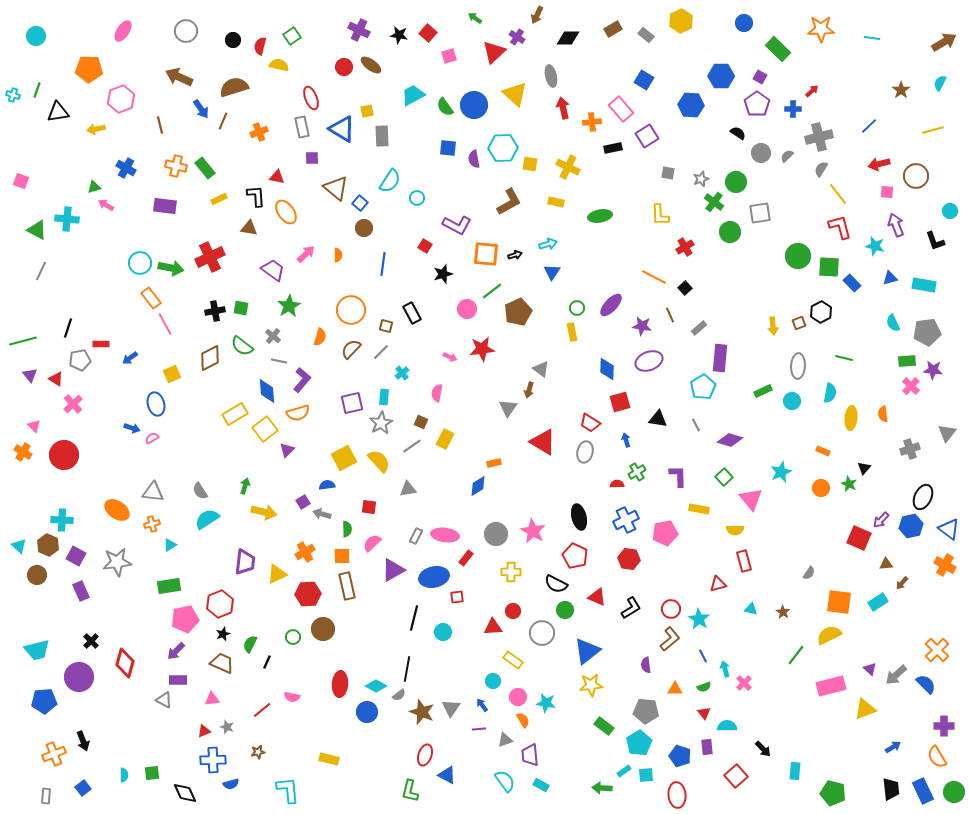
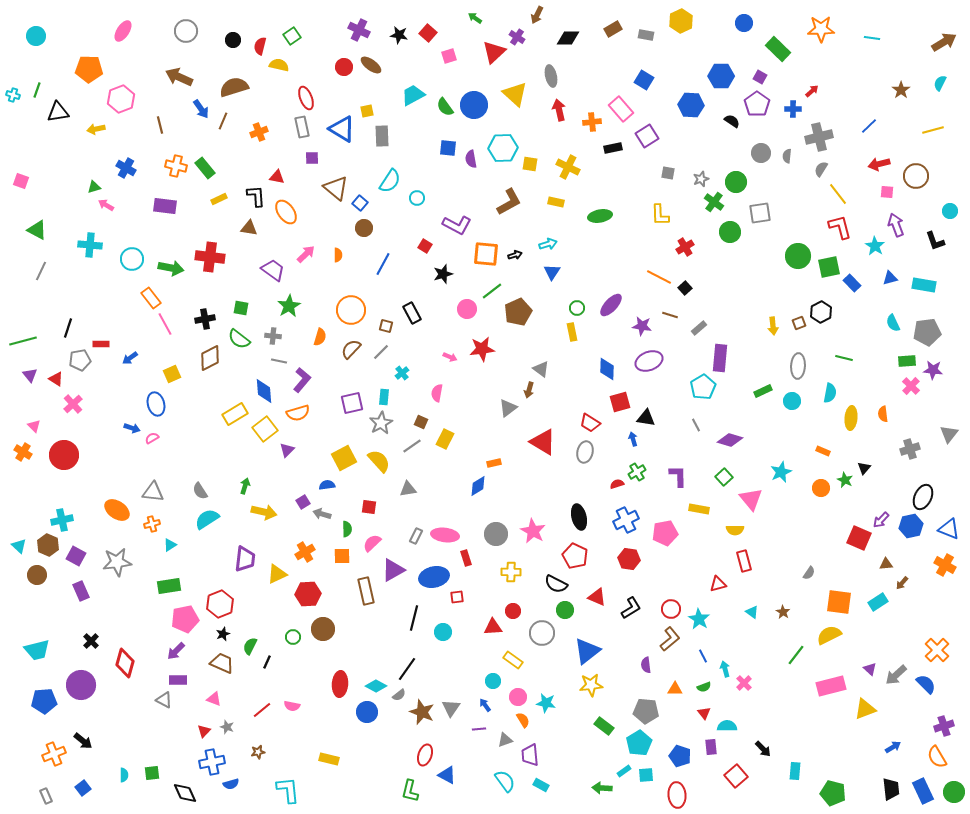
gray rectangle at (646, 35): rotated 28 degrees counterclockwise
red ellipse at (311, 98): moved 5 px left
red arrow at (563, 108): moved 4 px left, 2 px down
black semicircle at (738, 133): moved 6 px left, 12 px up
gray semicircle at (787, 156): rotated 40 degrees counterclockwise
purple semicircle at (474, 159): moved 3 px left
cyan cross at (67, 219): moved 23 px right, 26 px down
cyan star at (875, 246): rotated 18 degrees clockwise
red cross at (210, 257): rotated 32 degrees clockwise
cyan circle at (140, 263): moved 8 px left, 4 px up
blue line at (383, 264): rotated 20 degrees clockwise
green square at (829, 267): rotated 15 degrees counterclockwise
orange line at (654, 277): moved 5 px right
black cross at (215, 311): moved 10 px left, 8 px down
brown line at (670, 315): rotated 49 degrees counterclockwise
gray cross at (273, 336): rotated 35 degrees counterclockwise
green semicircle at (242, 346): moved 3 px left, 7 px up
blue diamond at (267, 391): moved 3 px left
gray triangle at (508, 408): rotated 18 degrees clockwise
black triangle at (658, 419): moved 12 px left, 1 px up
gray triangle at (947, 433): moved 2 px right, 1 px down
blue arrow at (626, 440): moved 7 px right, 1 px up
red semicircle at (617, 484): rotated 16 degrees counterclockwise
green star at (849, 484): moved 4 px left, 4 px up
cyan cross at (62, 520): rotated 15 degrees counterclockwise
blue triangle at (949, 529): rotated 15 degrees counterclockwise
red rectangle at (466, 558): rotated 56 degrees counterclockwise
purple trapezoid at (245, 562): moved 3 px up
brown rectangle at (347, 586): moved 19 px right, 5 px down
cyan triangle at (751, 609): moved 1 px right, 3 px down; rotated 24 degrees clockwise
green semicircle at (250, 644): moved 2 px down
black line at (407, 669): rotated 25 degrees clockwise
purple circle at (79, 677): moved 2 px right, 8 px down
pink semicircle at (292, 697): moved 9 px down
pink triangle at (212, 699): moved 2 px right; rotated 28 degrees clockwise
blue arrow at (482, 705): moved 3 px right
purple cross at (944, 726): rotated 18 degrees counterclockwise
red triangle at (204, 731): rotated 24 degrees counterclockwise
black arrow at (83, 741): rotated 30 degrees counterclockwise
purple rectangle at (707, 747): moved 4 px right
blue cross at (213, 760): moved 1 px left, 2 px down; rotated 10 degrees counterclockwise
gray rectangle at (46, 796): rotated 28 degrees counterclockwise
